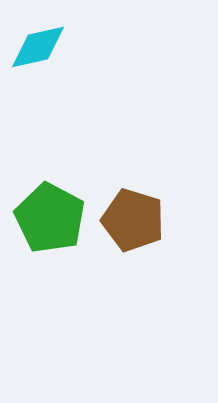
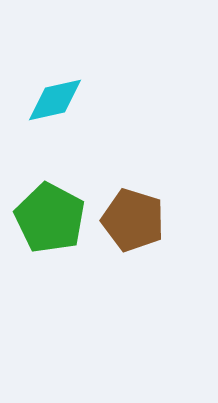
cyan diamond: moved 17 px right, 53 px down
